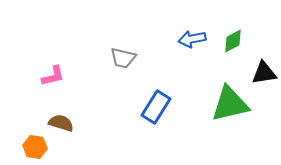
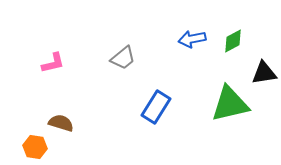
gray trapezoid: rotated 52 degrees counterclockwise
pink L-shape: moved 13 px up
